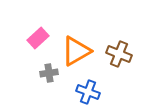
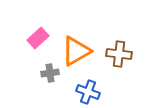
brown cross: rotated 15 degrees counterclockwise
gray cross: moved 1 px right
